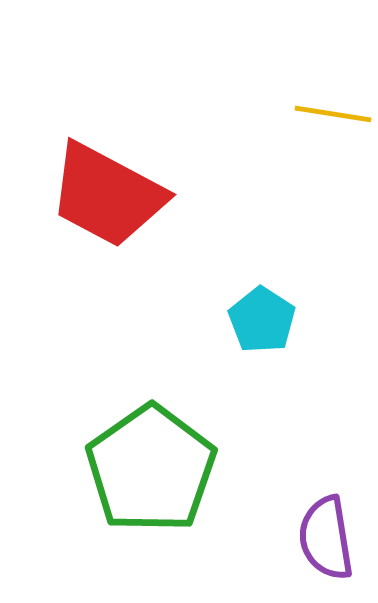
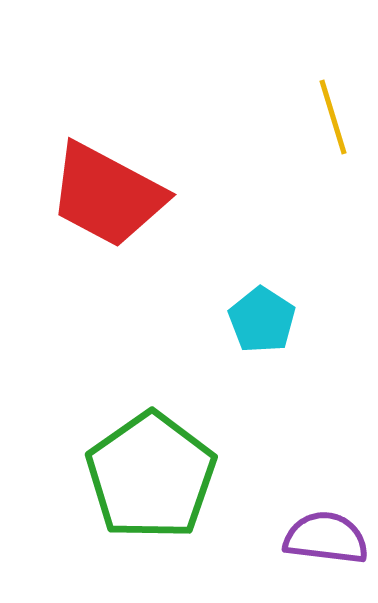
yellow line: moved 3 px down; rotated 64 degrees clockwise
green pentagon: moved 7 px down
purple semicircle: rotated 106 degrees clockwise
